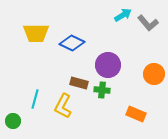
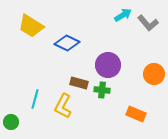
yellow trapezoid: moved 5 px left, 7 px up; rotated 32 degrees clockwise
blue diamond: moved 5 px left
green circle: moved 2 px left, 1 px down
